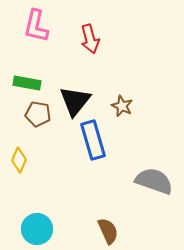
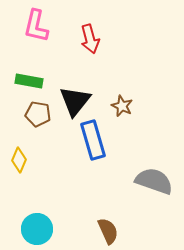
green rectangle: moved 2 px right, 2 px up
